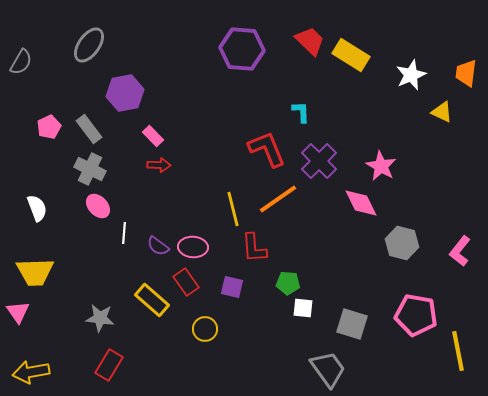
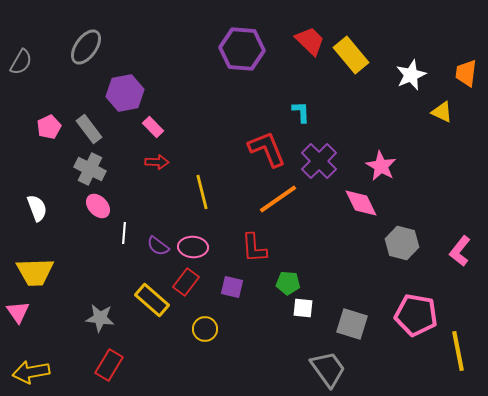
gray ellipse at (89, 45): moved 3 px left, 2 px down
yellow rectangle at (351, 55): rotated 18 degrees clockwise
pink rectangle at (153, 136): moved 9 px up
red arrow at (159, 165): moved 2 px left, 3 px up
yellow line at (233, 209): moved 31 px left, 17 px up
red rectangle at (186, 282): rotated 72 degrees clockwise
